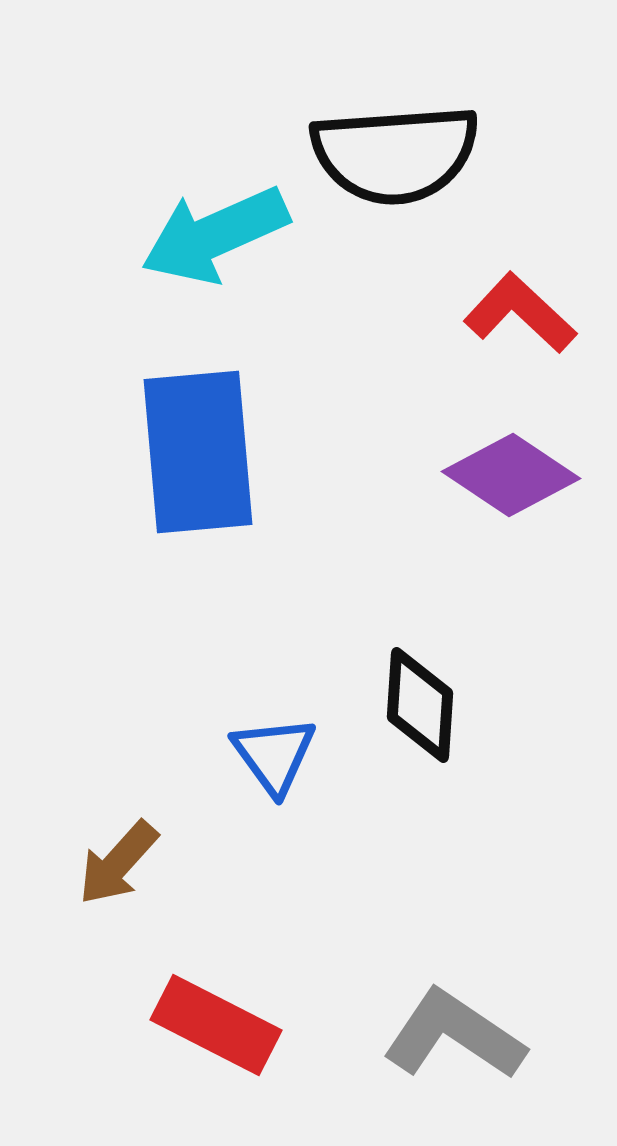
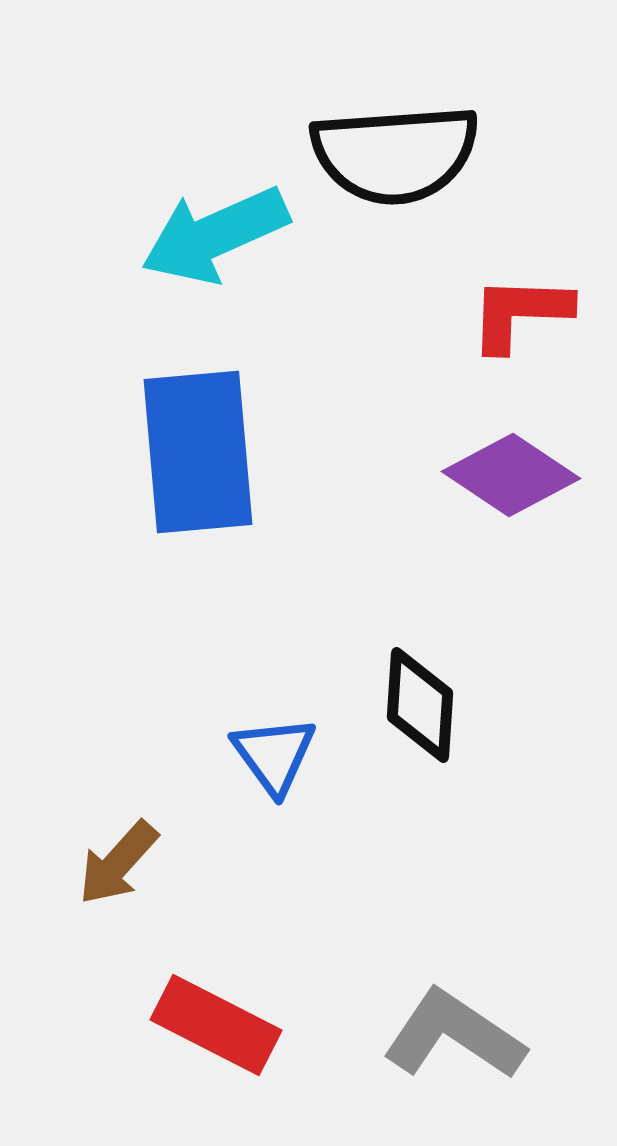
red L-shape: rotated 41 degrees counterclockwise
